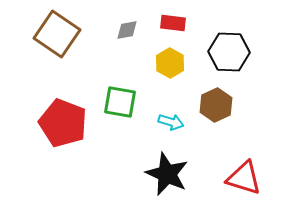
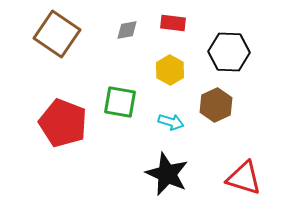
yellow hexagon: moved 7 px down
